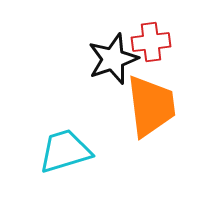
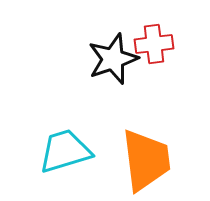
red cross: moved 3 px right, 2 px down
orange trapezoid: moved 5 px left, 54 px down
